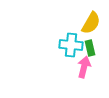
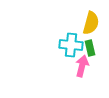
yellow semicircle: rotated 15 degrees counterclockwise
pink arrow: moved 2 px left, 1 px up
